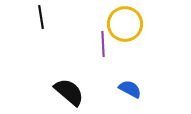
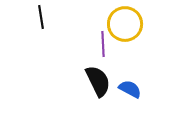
black semicircle: moved 29 px right, 11 px up; rotated 24 degrees clockwise
